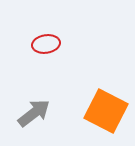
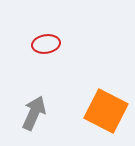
gray arrow: rotated 28 degrees counterclockwise
